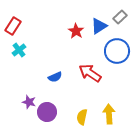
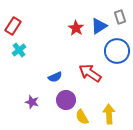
gray rectangle: rotated 64 degrees counterclockwise
red star: moved 3 px up
purple star: moved 3 px right
purple circle: moved 19 px right, 12 px up
yellow semicircle: rotated 42 degrees counterclockwise
